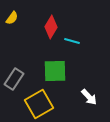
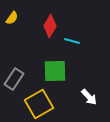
red diamond: moved 1 px left, 1 px up
